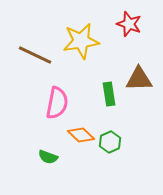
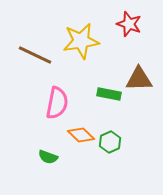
green rectangle: rotated 70 degrees counterclockwise
